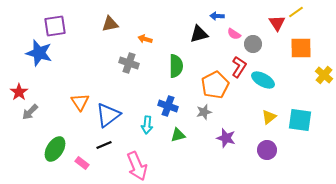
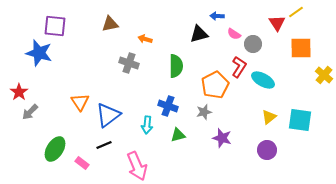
purple square: rotated 15 degrees clockwise
purple star: moved 4 px left
